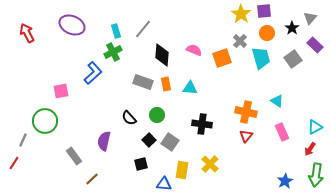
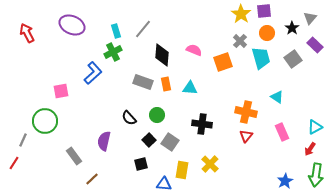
orange square at (222, 58): moved 1 px right, 4 px down
cyan triangle at (277, 101): moved 4 px up
